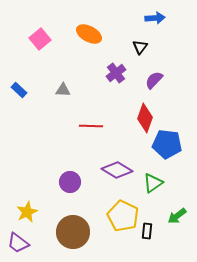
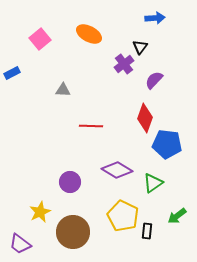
purple cross: moved 8 px right, 9 px up
blue rectangle: moved 7 px left, 17 px up; rotated 70 degrees counterclockwise
yellow star: moved 13 px right
purple trapezoid: moved 2 px right, 1 px down
